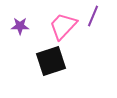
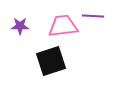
purple line: rotated 70 degrees clockwise
pink trapezoid: rotated 40 degrees clockwise
